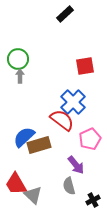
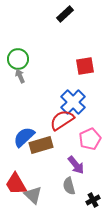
gray arrow: rotated 24 degrees counterclockwise
red semicircle: rotated 70 degrees counterclockwise
brown rectangle: moved 2 px right
